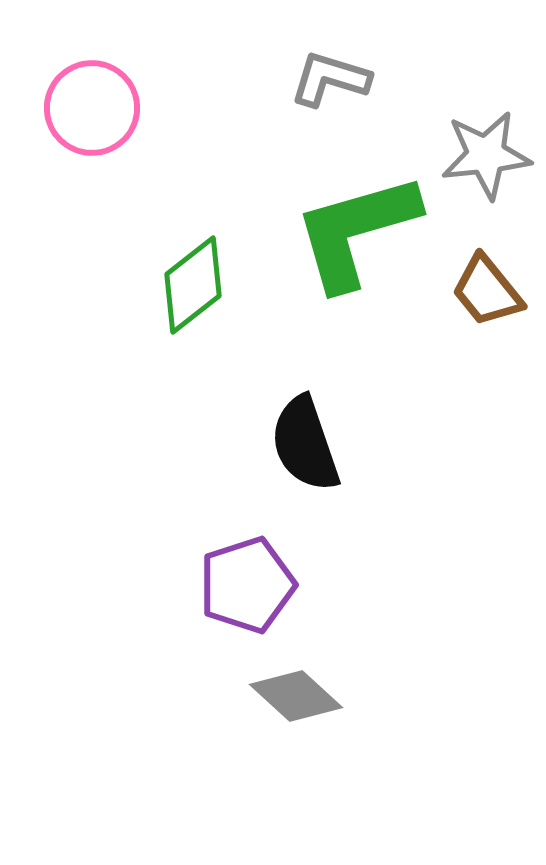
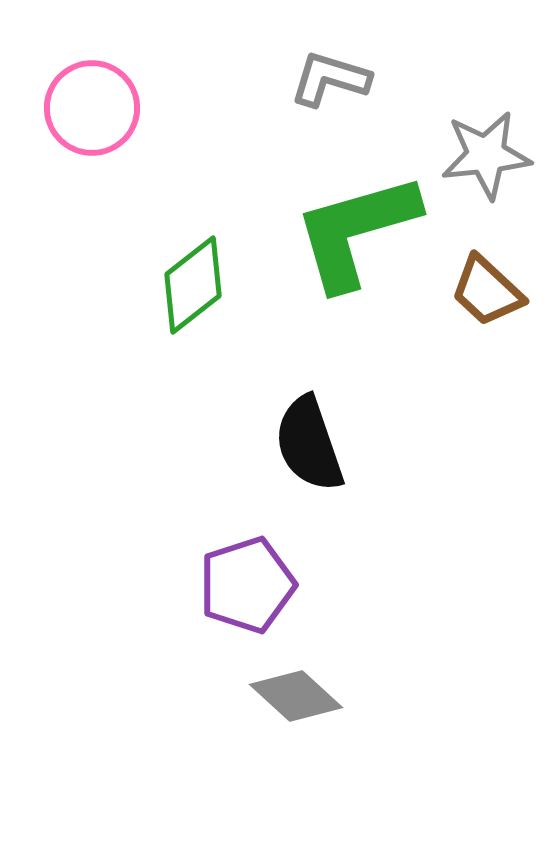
brown trapezoid: rotated 8 degrees counterclockwise
black semicircle: moved 4 px right
